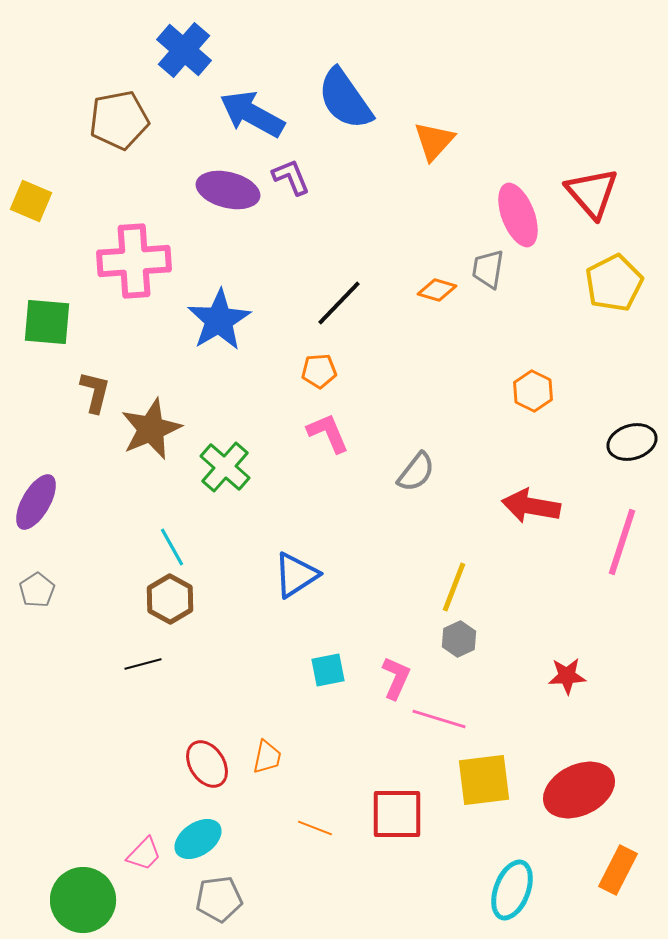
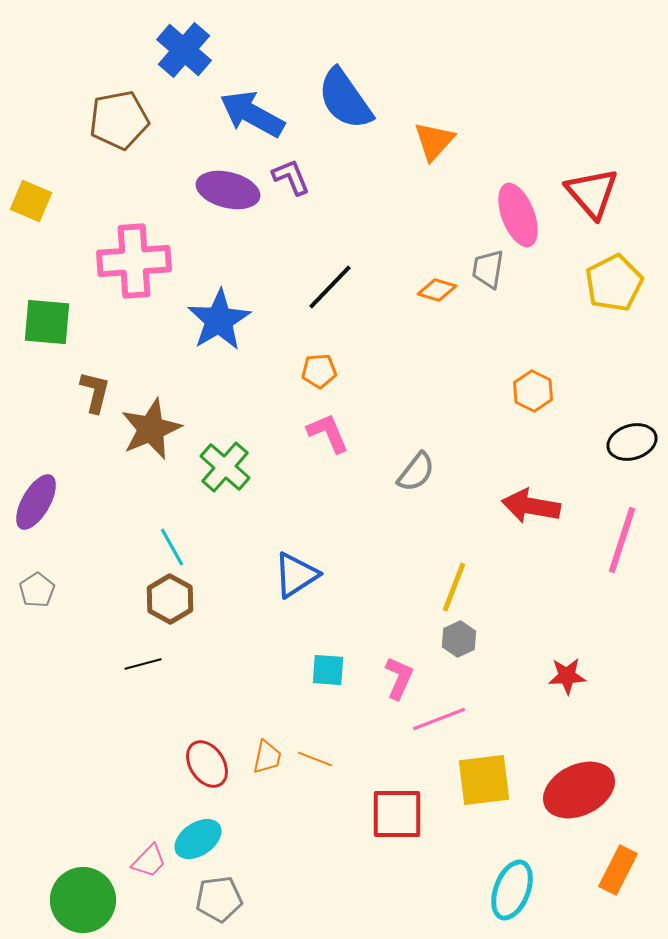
black line at (339, 303): moved 9 px left, 16 px up
pink line at (622, 542): moved 2 px up
cyan square at (328, 670): rotated 15 degrees clockwise
pink L-shape at (396, 678): moved 3 px right
pink line at (439, 719): rotated 38 degrees counterclockwise
orange line at (315, 828): moved 69 px up
pink trapezoid at (144, 854): moved 5 px right, 7 px down
